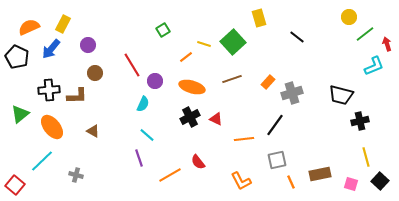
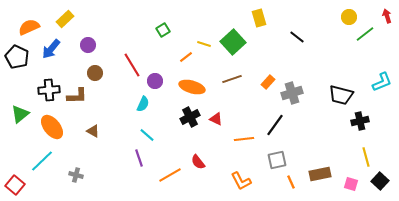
yellow rectangle at (63, 24): moved 2 px right, 5 px up; rotated 18 degrees clockwise
red arrow at (387, 44): moved 28 px up
cyan L-shape at (374, 66): moved 8 px right, 16 px down
